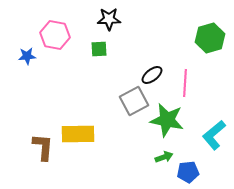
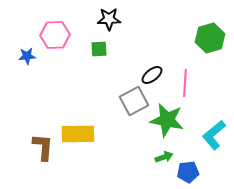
pink hexagon: rotated 12 degrees counterclockwise
